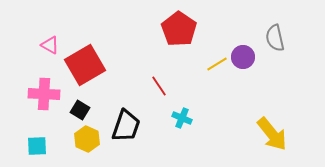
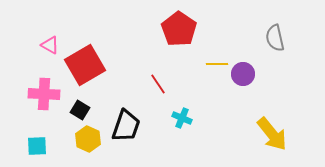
purple circle: moved 17 px down
yellow line: rotated 30 degrees clockwise
red line: moved 1 px left, 2 px up
yellow hexagon: moved 1 px right
